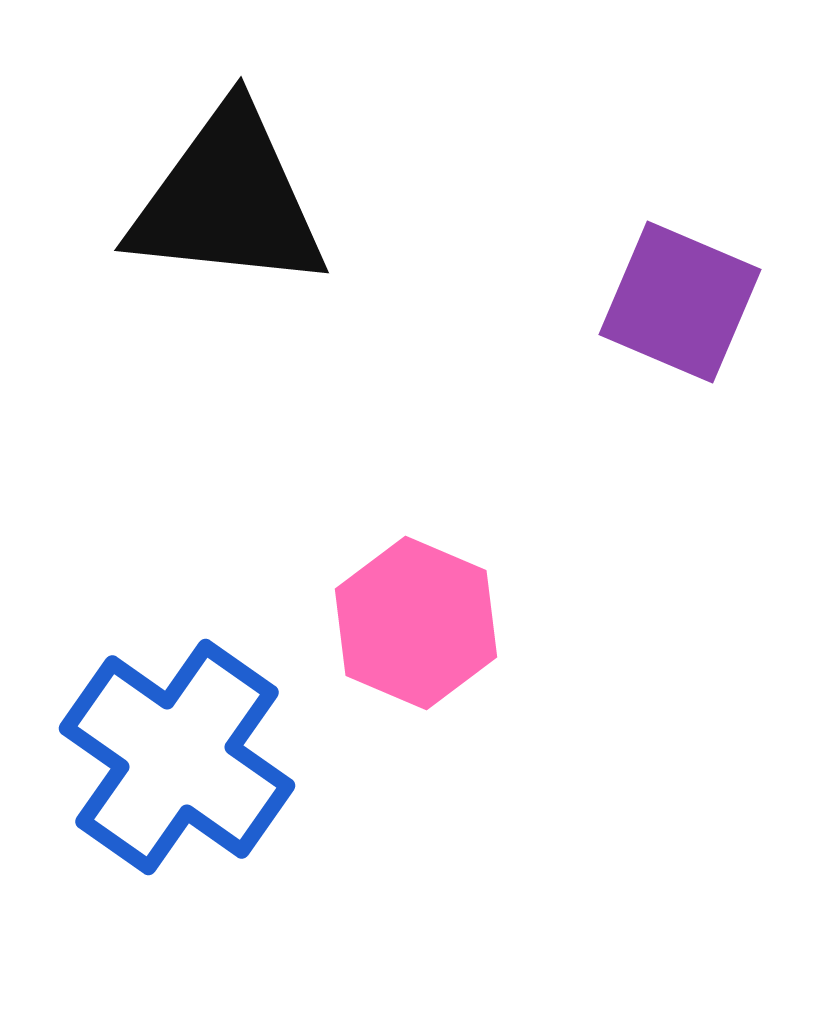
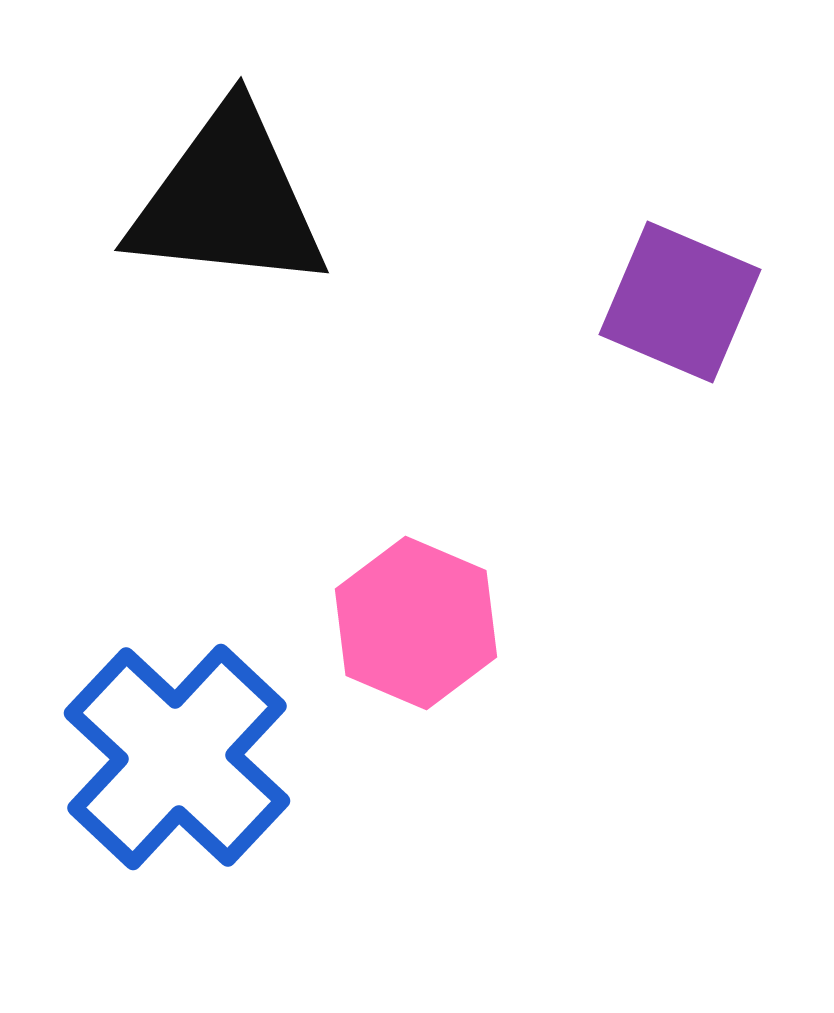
blue cross: rotated 8 degrees clockwise
